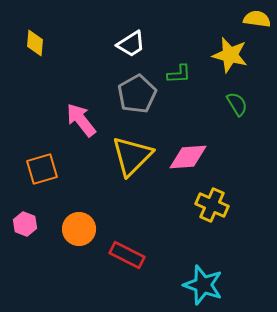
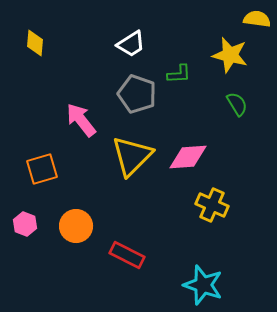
gray pentagon: rotated 24 degrees counterclockwise
orange circle: moved 3 px left, 3 px up
